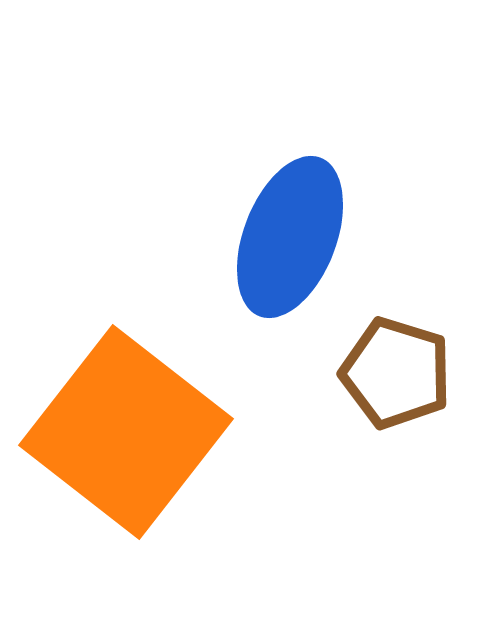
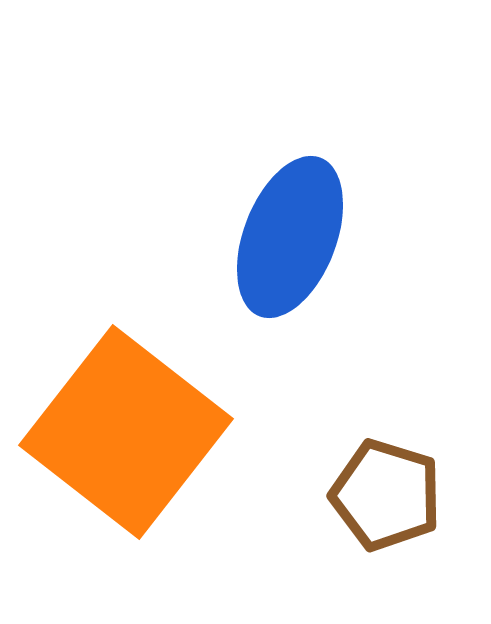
brown pentagon: moved 10 px left, 122 px down
